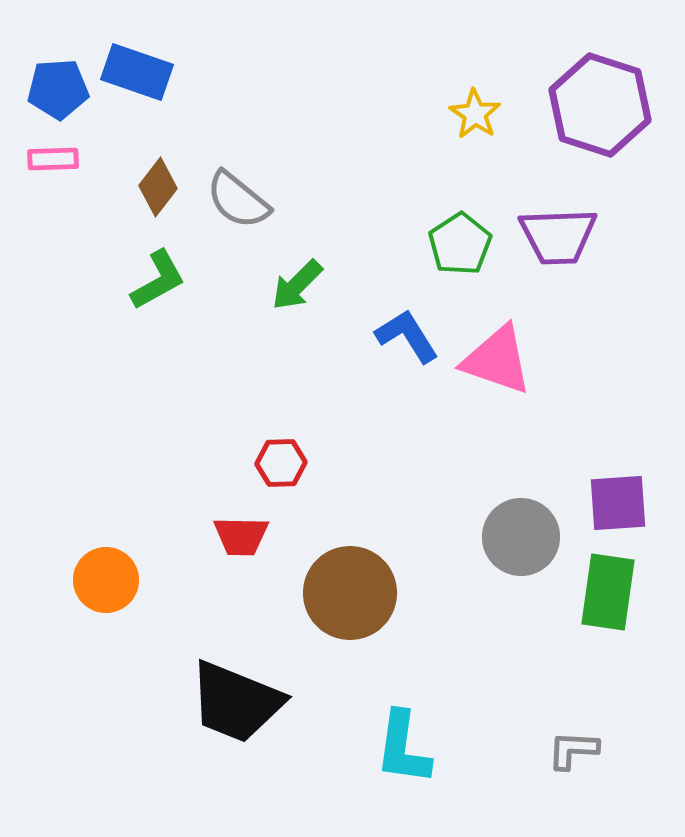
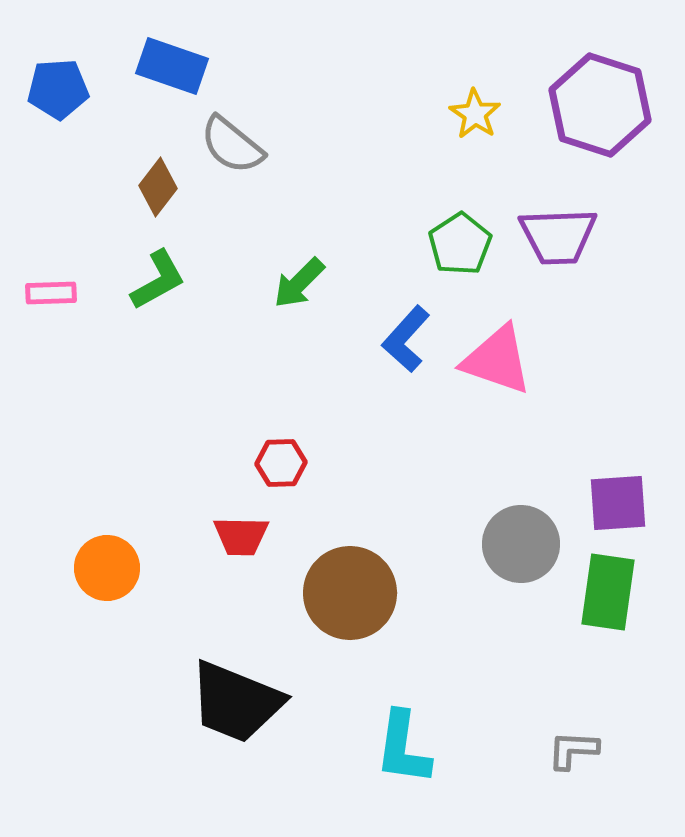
blue rectangle: moved 35 px right, 6 px up
pink rectangle: moved 2 px left, 134 px down
gray semicircle: moved 6 px left, 55 px up
green arrow: moved 2 px right, 2 px up
blue L-shape: moved 1 px left, 3 px down; rotated 106 degrees counterclockwise
gray circle: moved 7 px down
orange circle: moved 1 px right, 12 px up
